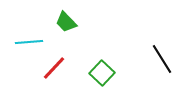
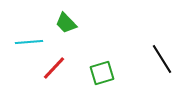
green trapezoid: moved 1 px down
green square: rotated 30 degrees clockwise
